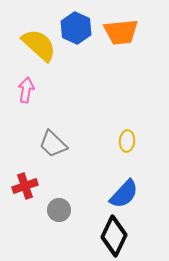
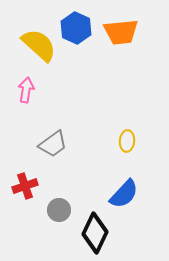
gray trapezoid: rotated 80 degrees counterclockwise
black diamond: moved 19 px left, 3 px up
